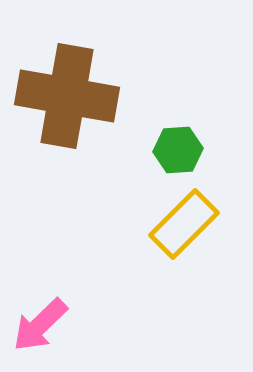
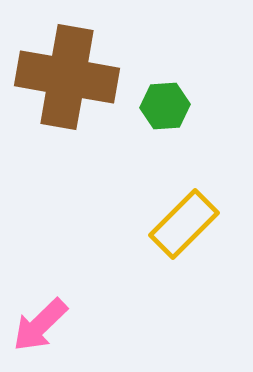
brown cross: moved 19 px up
green hexagon: moved 13 px left, 44 px up
